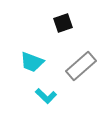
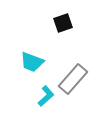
gray rectangle: moved 8 px left, 13 px down; rotated 8 degrees counterclockwise
cyan L-shape: rotated 85 degrees counterclockwise
